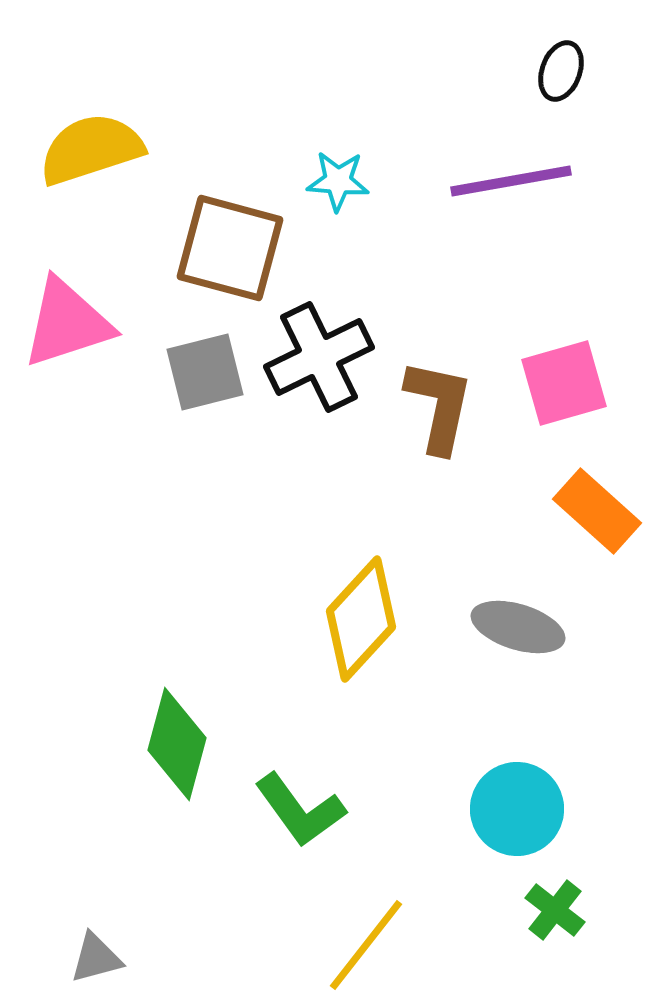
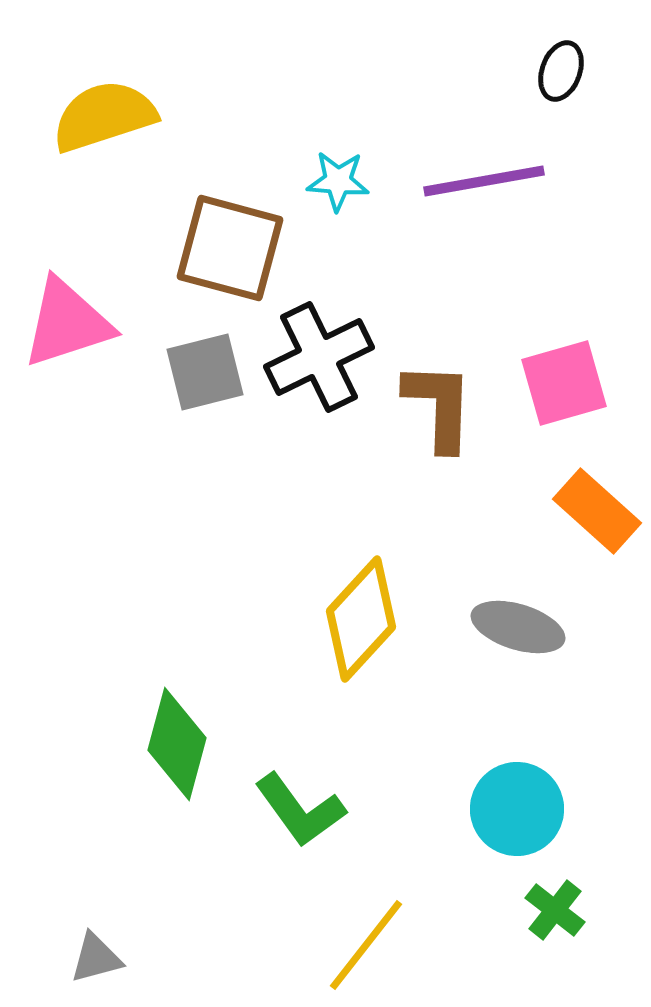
yellow semicircle: moved 13 px right, 33 px up
purple line: moved 27 px left
brown L-shape: rotated 10 degrees counterclockwise
